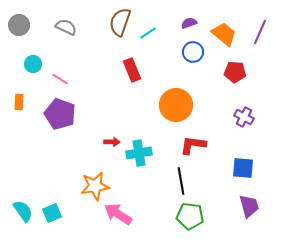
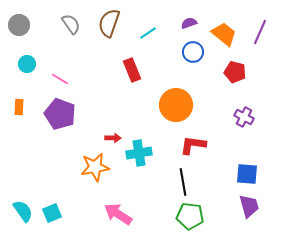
brown semicircle: moved 11 px left, 1 px down
gray semicircle: moved 5 px right, 3 px up; rotated 30 degrees clockwise
cyan circle: moved 6 px left
red pentagon: rotated 10 degrees clockwise
orange rectangle: moved 5 px down
red arrow: moved 1 px right, 4 px up
blue square: moved 4 px right, 6 px down
black line: moved 2 px right, 1 px down
orange star: moved 19 px up
